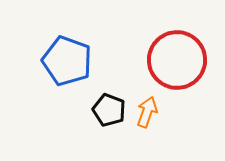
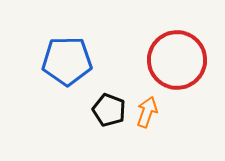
blue pentagon: rotated 21 degrees counterclockwise
